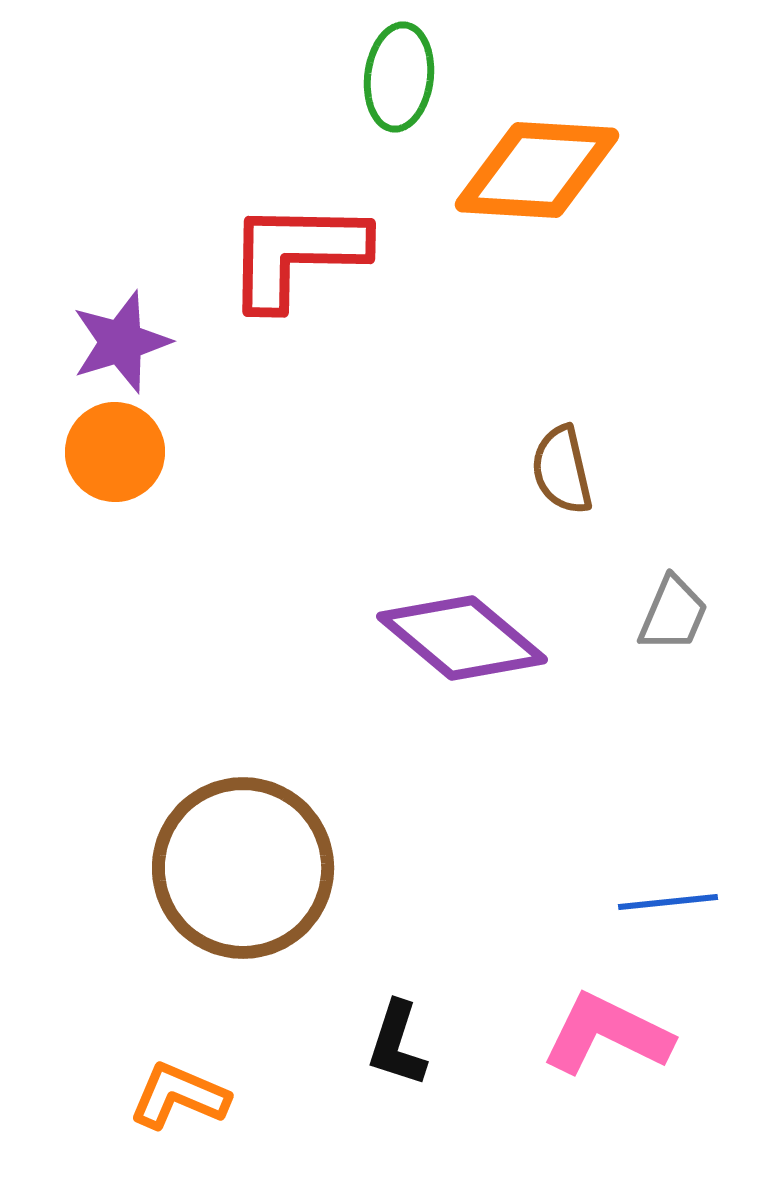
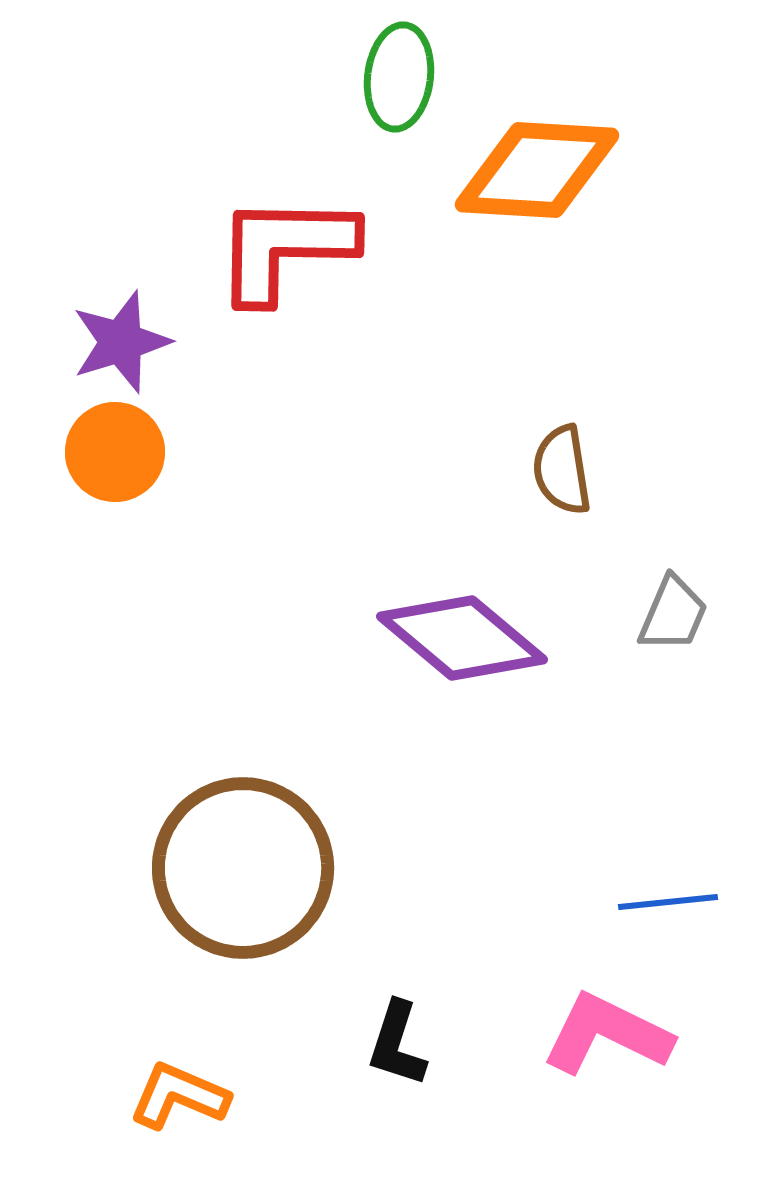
red L-shape: moved 11 px left, 6 px up
brown semicircle: rotated 4 degrees clockwise
